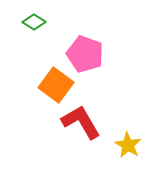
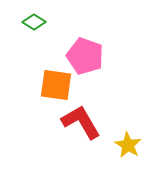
pink pentagon: moved 2 px down
orange square: rotated 28 degrees counterclockwise
